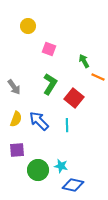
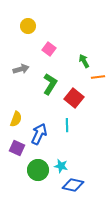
pink square: rotated 16 degrees clockwise
orange line: rotated 32 degrees counterclockwise
gray arrow: moved 7 px right, 18 px up; rotated 70 degrees counterclockwise
blue arrow: moved 13 px down; rotated 70 degrees clockwise
purple square: moved 2 px up; rotated 28 degrees clockwise
